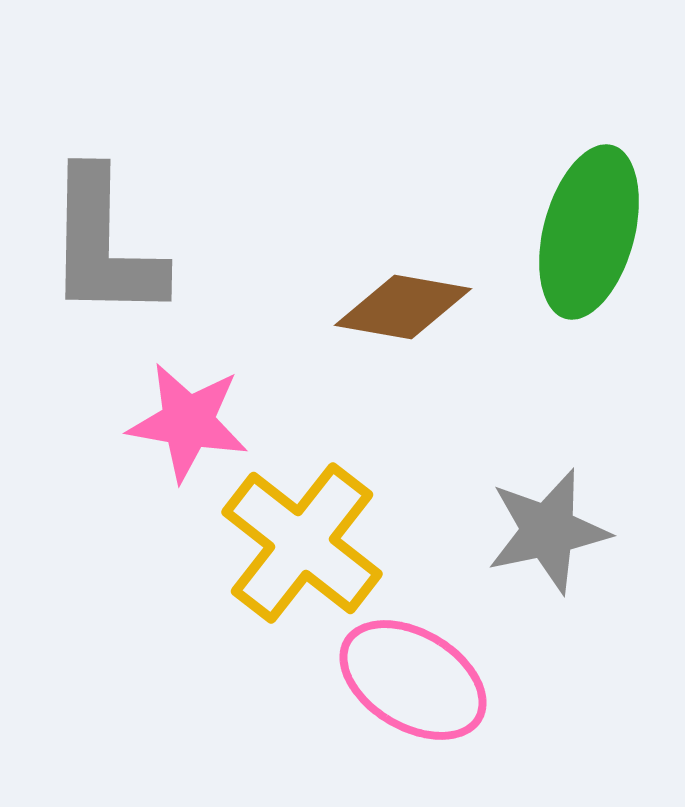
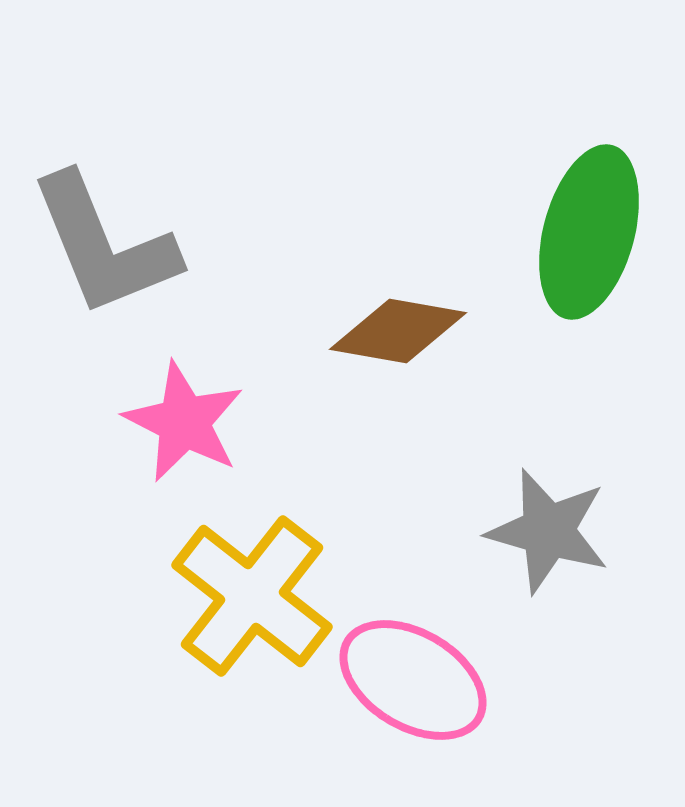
gray L-shape: rotated 23 degrees counterclockwise
brown diamond: moved 5 px left, 24 px down
pink star: moved 4 px left; rotated 17 degrees clockwise
gray star: rotated 28 degrees clockwise
yellow cross: moved 50 px left, 53 px down
